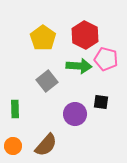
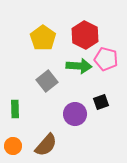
black square: rotated 28 degrees counterclockwise
